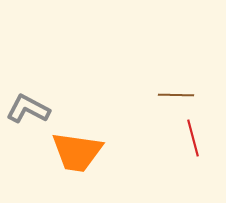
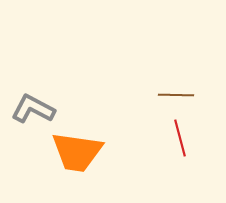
gray L-shape: moved 5 px right
red line: moved 13 px left
